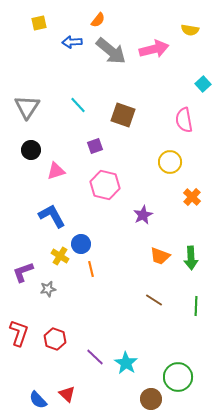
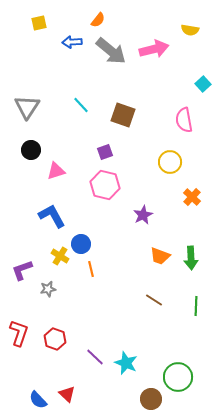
cyan line: moved 3 px right
purple square: moved 10 px right, 6 px down
purple L-shape: moved 1 px left, 2 px up
cyan star: rotated 10 degrees counterclockwise
